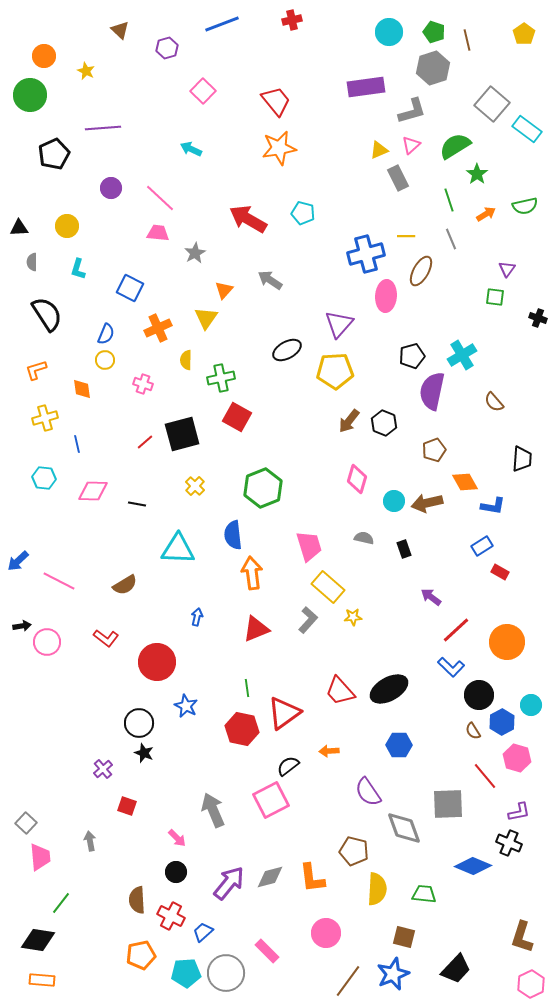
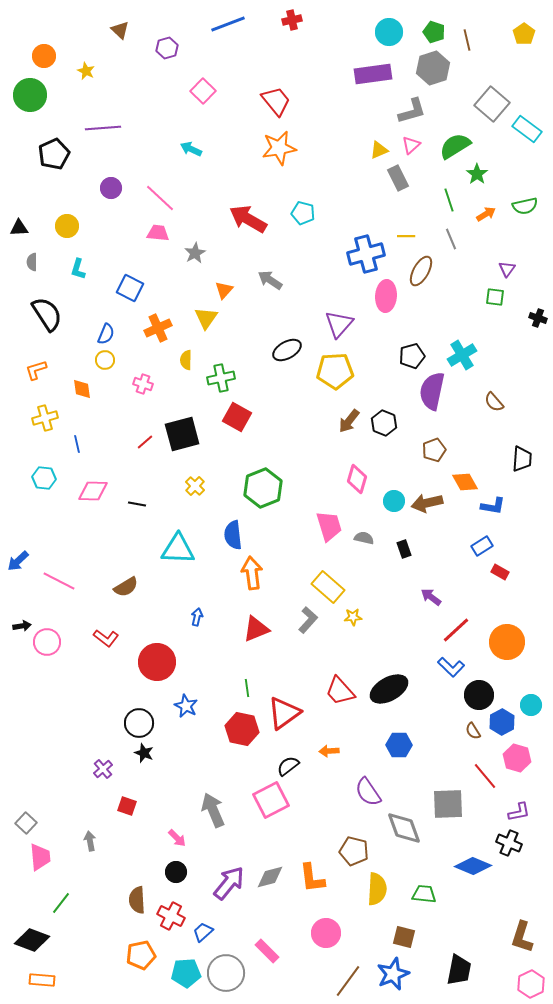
blue line at (222, 24): moved 6 px right
purple rectangle at (366, 87): moved 7 px right, 13 px up
pink trapezoid at (309, 546): moved 20 px right, 20 px up
brown semicircle at (125, 585): moved 1 px right, 2 px down
black diamond at (38, 940): moved 6 px left; rotated 12 degrees clockwise
black trapezoid at (456, 969): moved 3 px right, 1 px down; rotated 32 degrees counterclockwise
